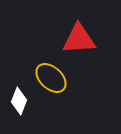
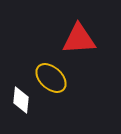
white diamond: moved 2 px right, 1 px up; rotated 16 degrees counterclockwise
